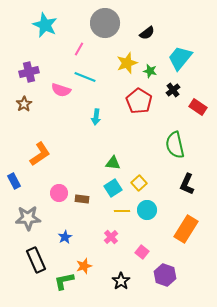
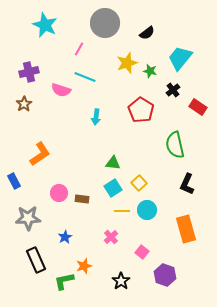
red pentagon: moved 2 px right, 9 px down
orange rectangle: rotated 48 degrees counterclockwise
